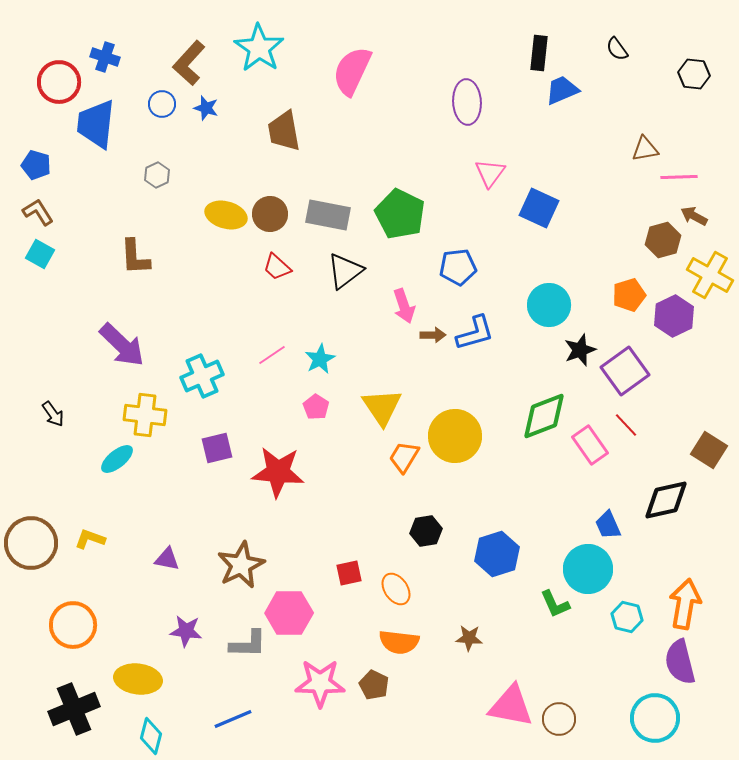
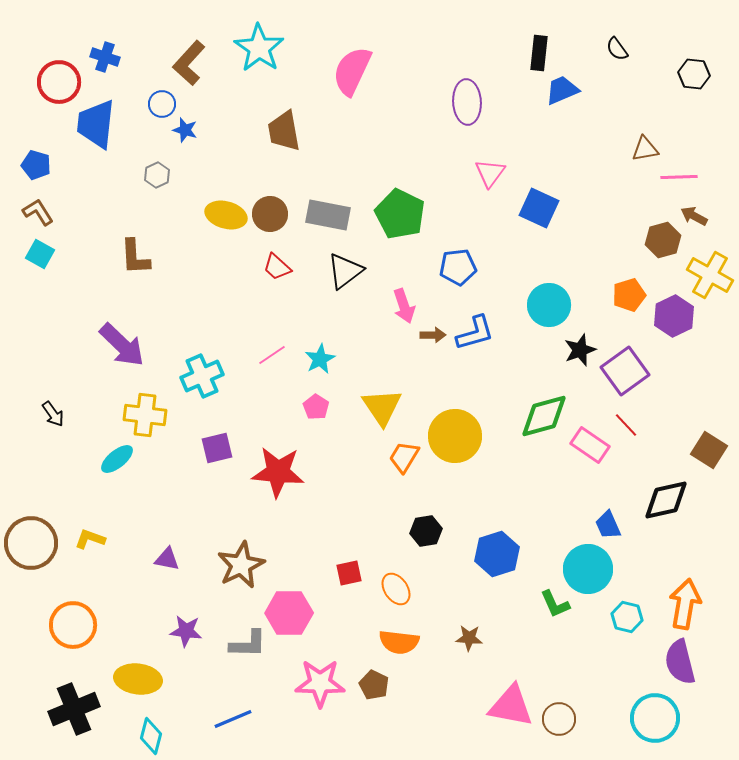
blue star at (206, 108): moved 21 px left, 22 px down
green diamond at (544, 416): rotated 6 degrees clockwise
pink rectangle at (590, 445): rotated 21 degrees counterclockwise
